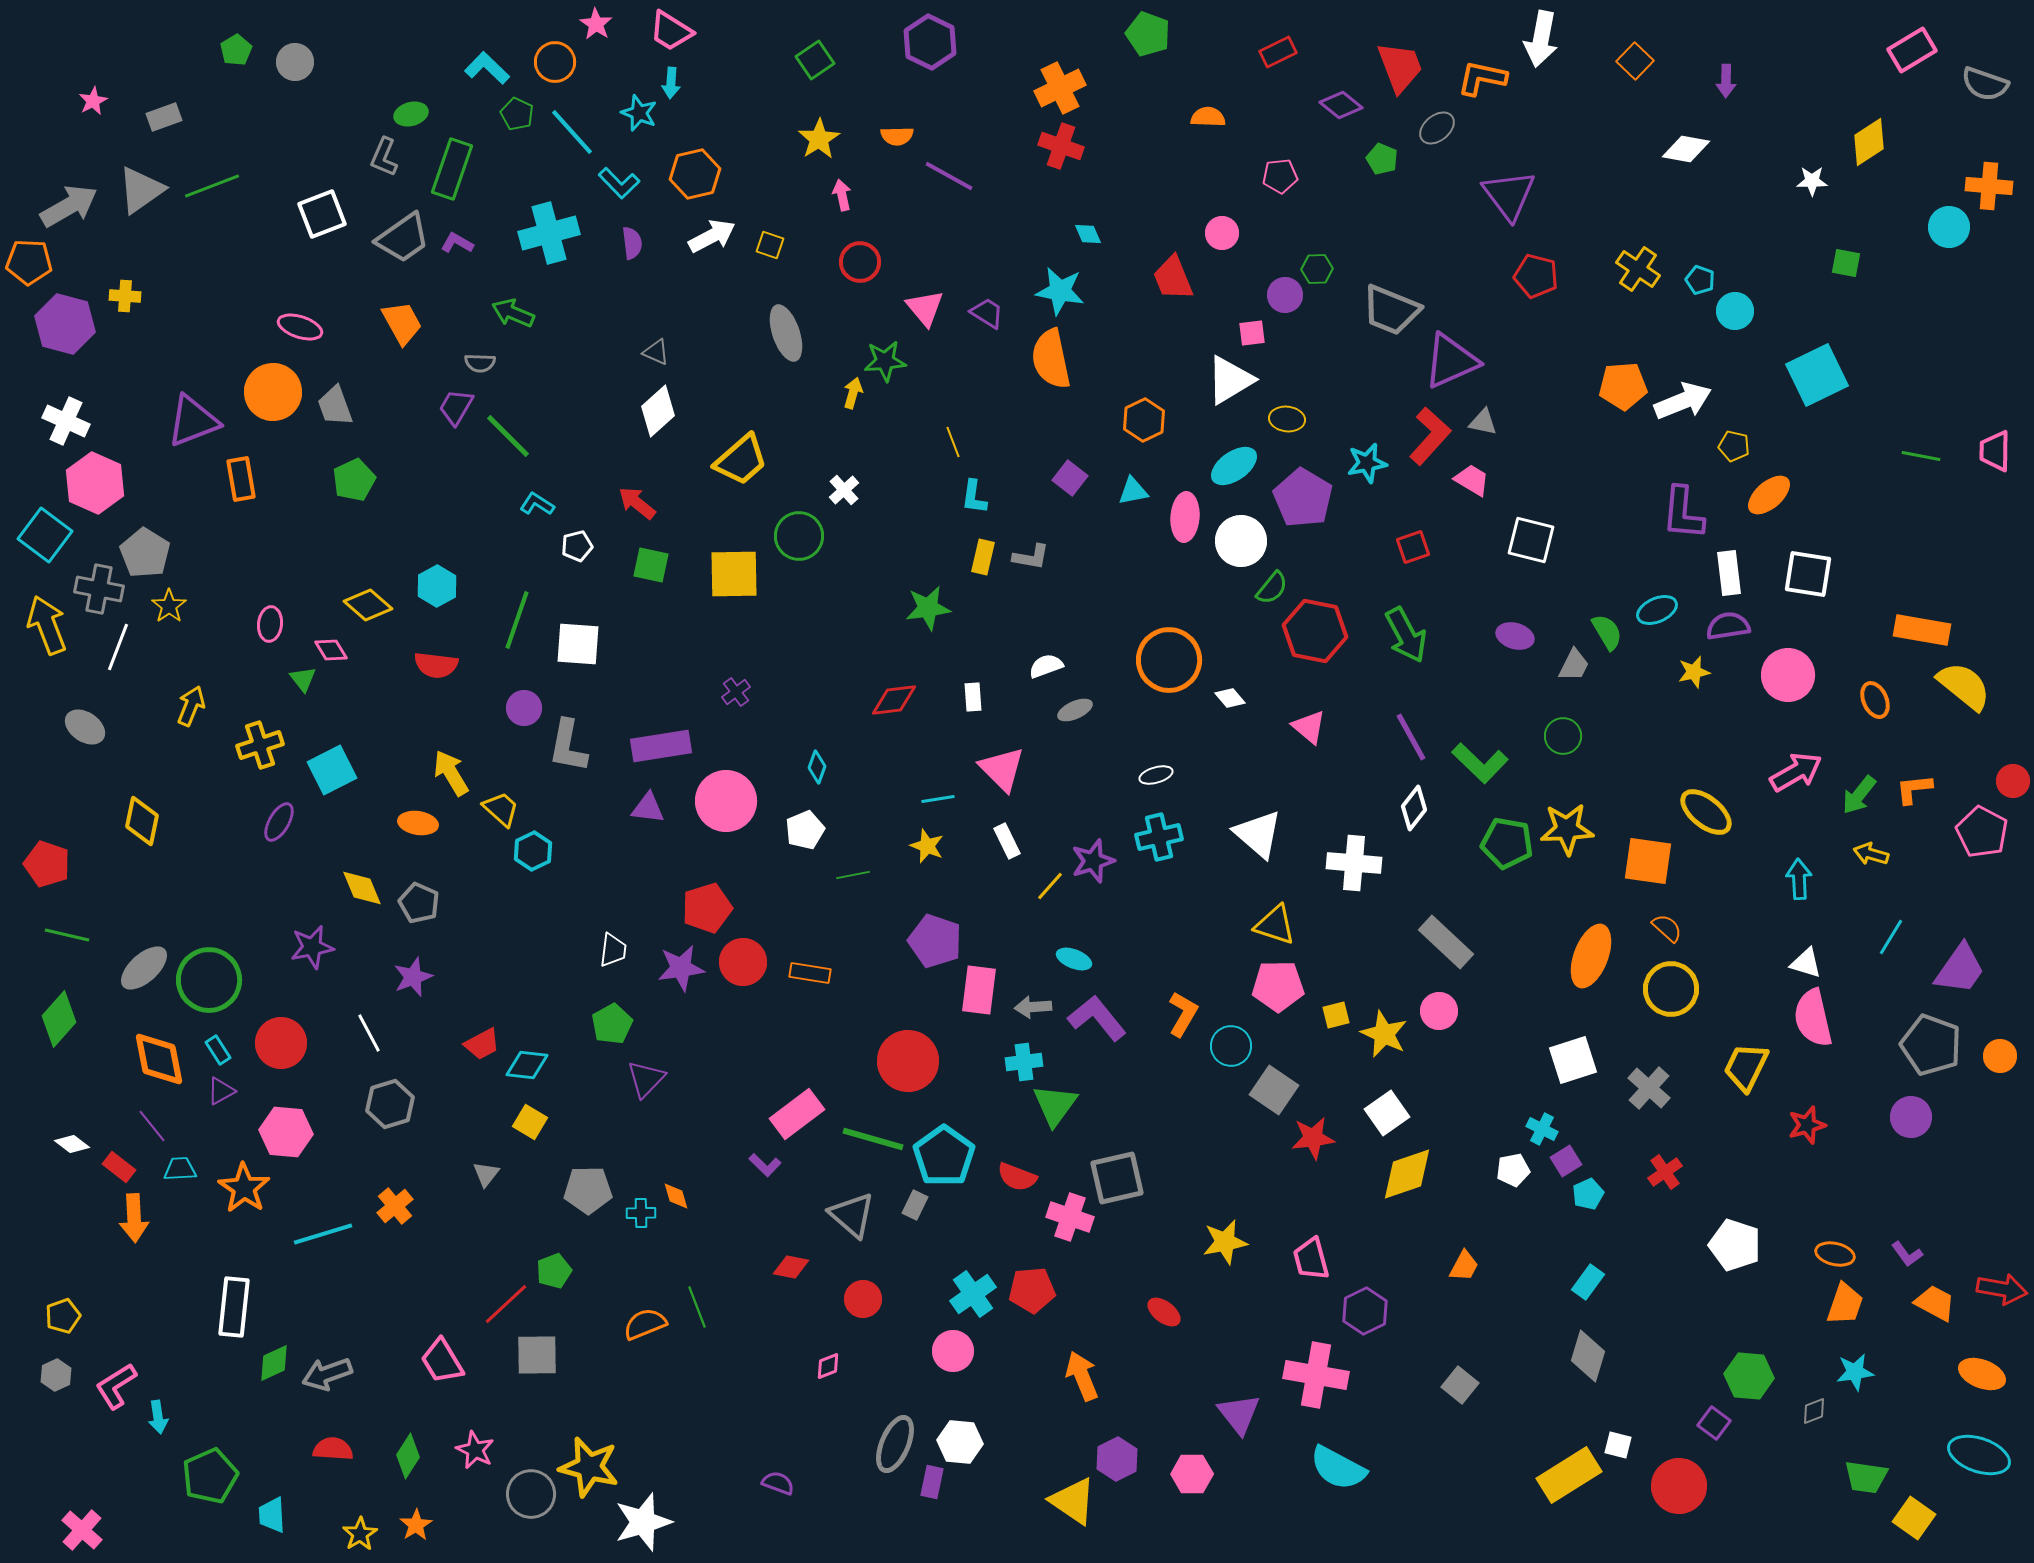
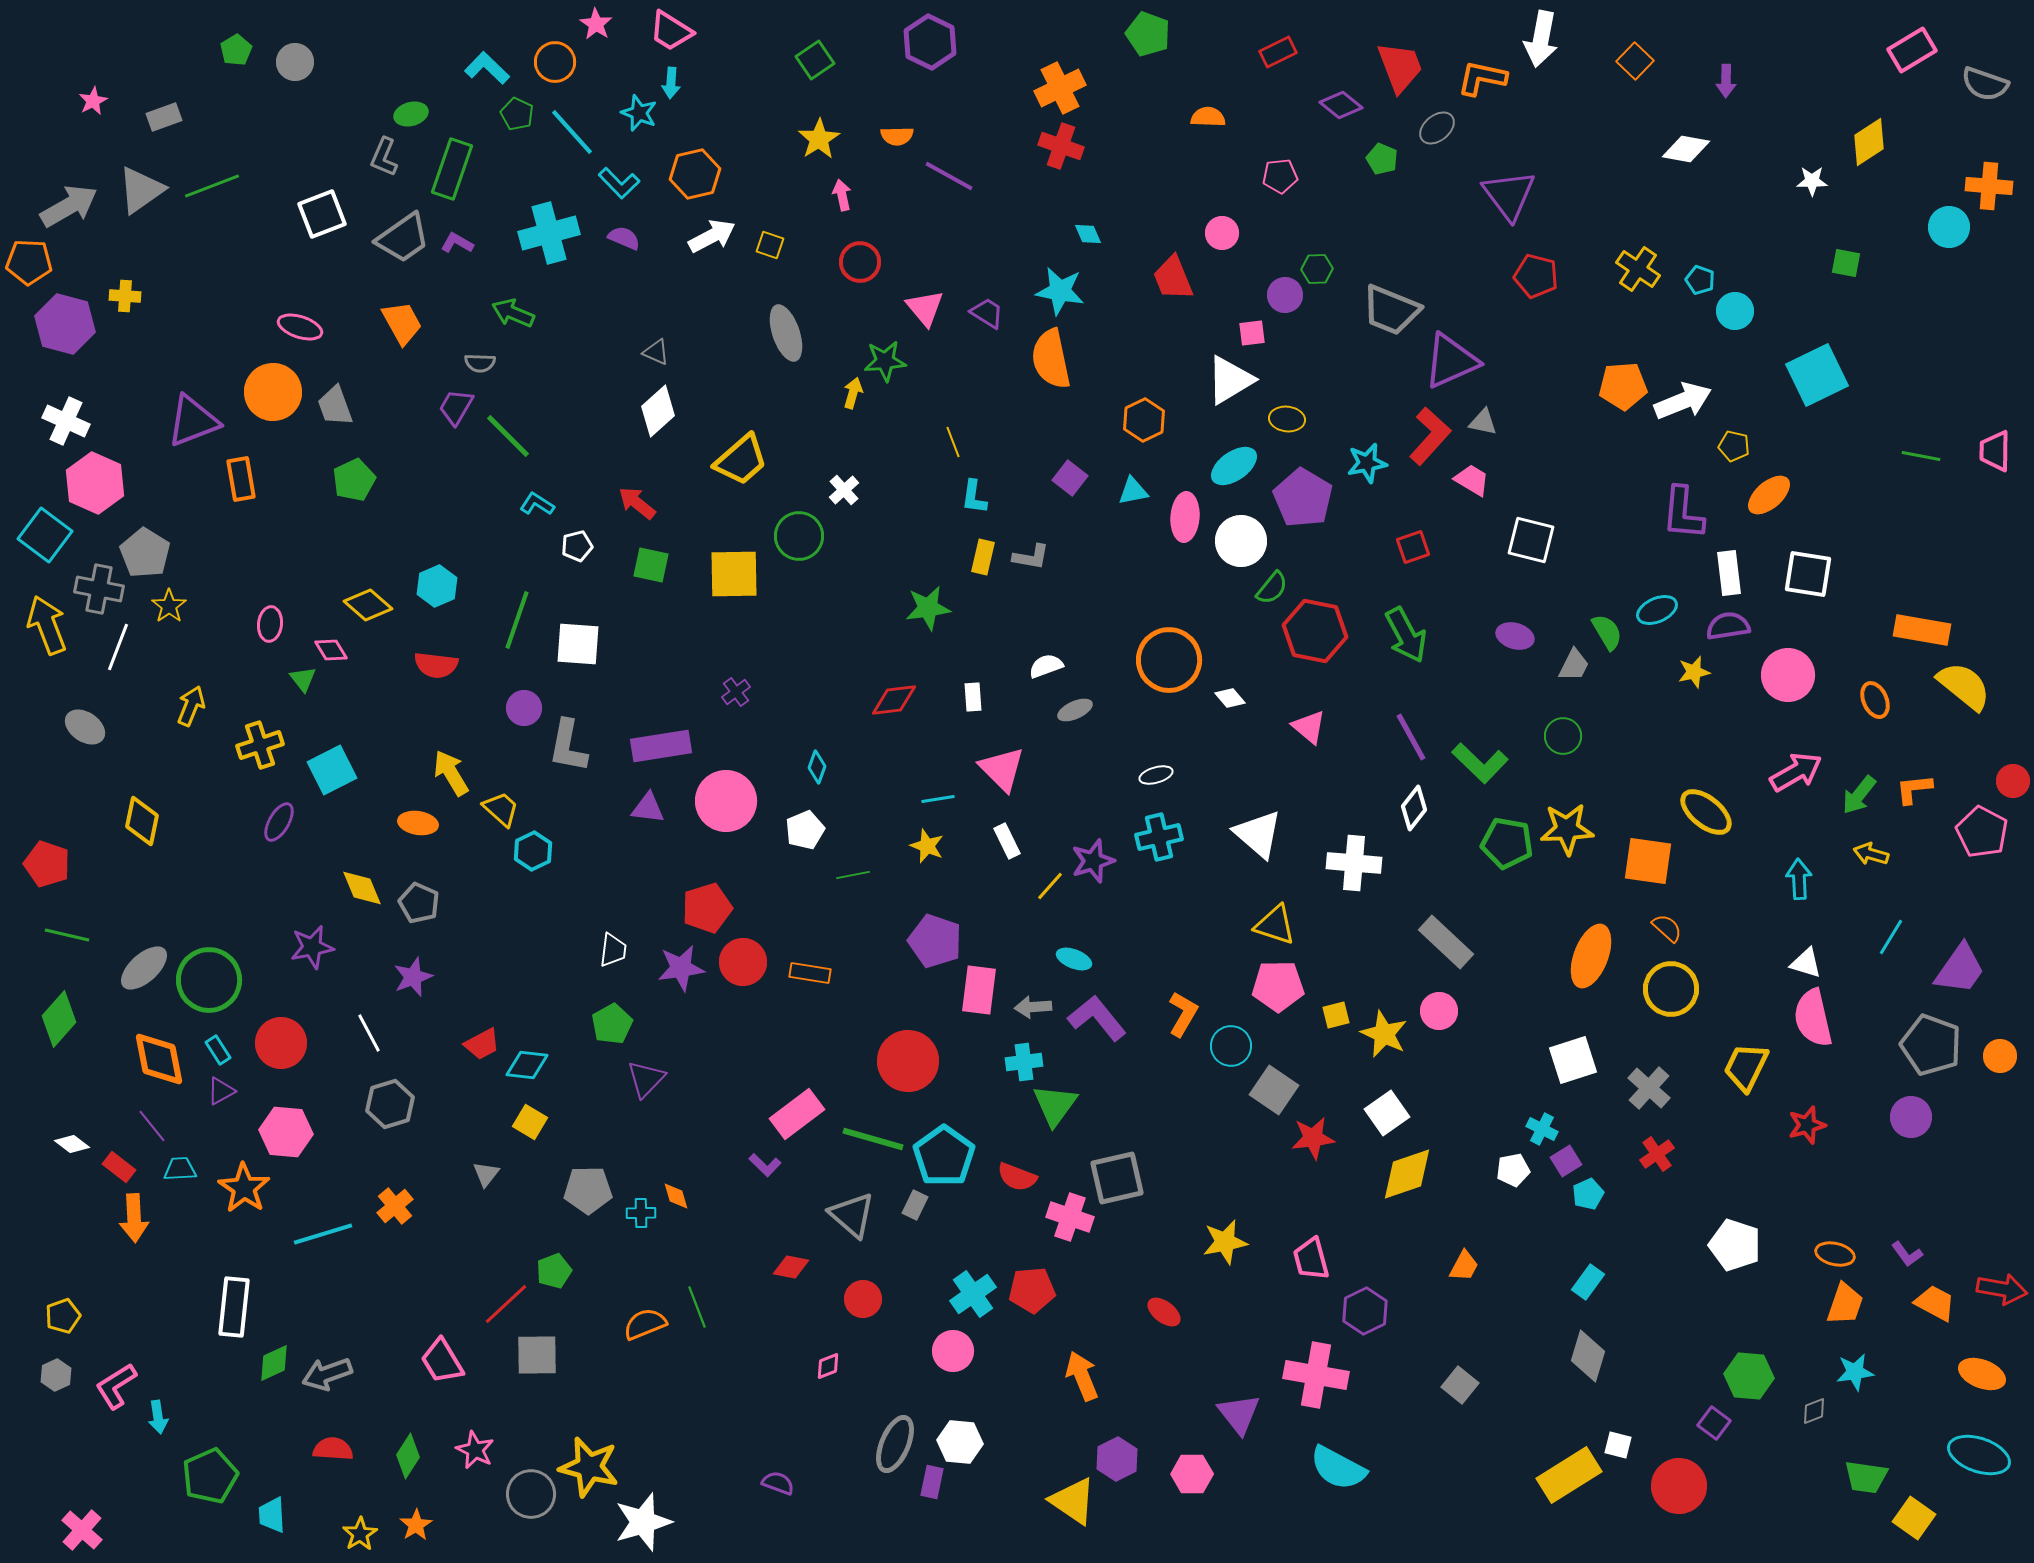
purple semicircle at (632, 243): moved 8 px left, 5 px up; rotated 60 degrees counterclockwise
cyan hexagon at (437, 586): rotated 6 degrees clockwise
red cross at (1665, 1172): moved 8 px left, 18 px up
